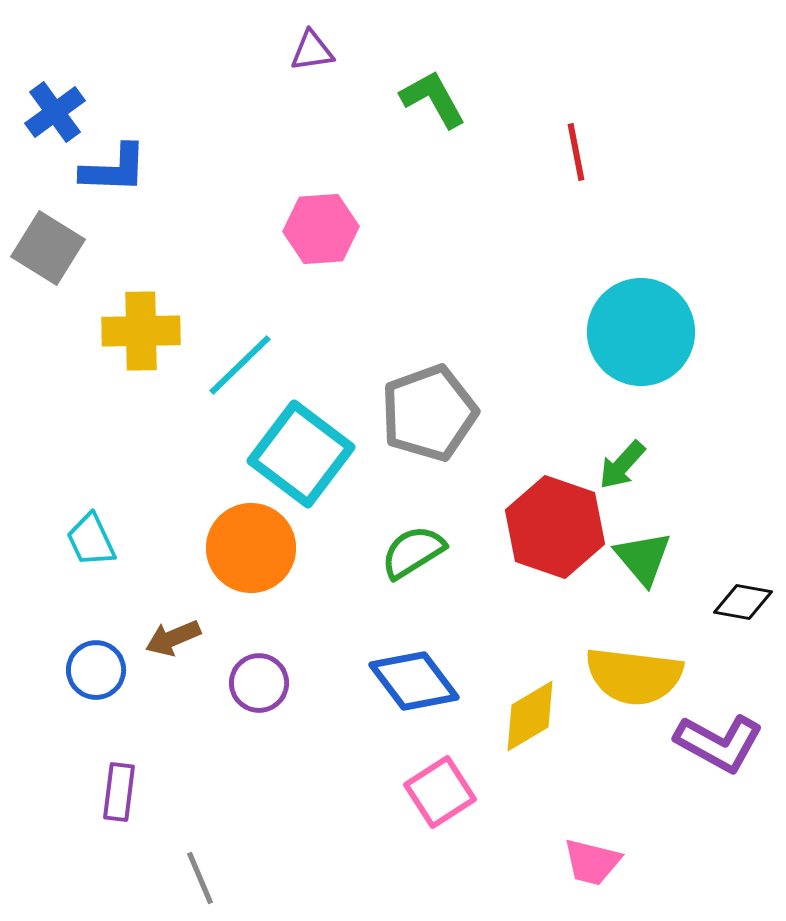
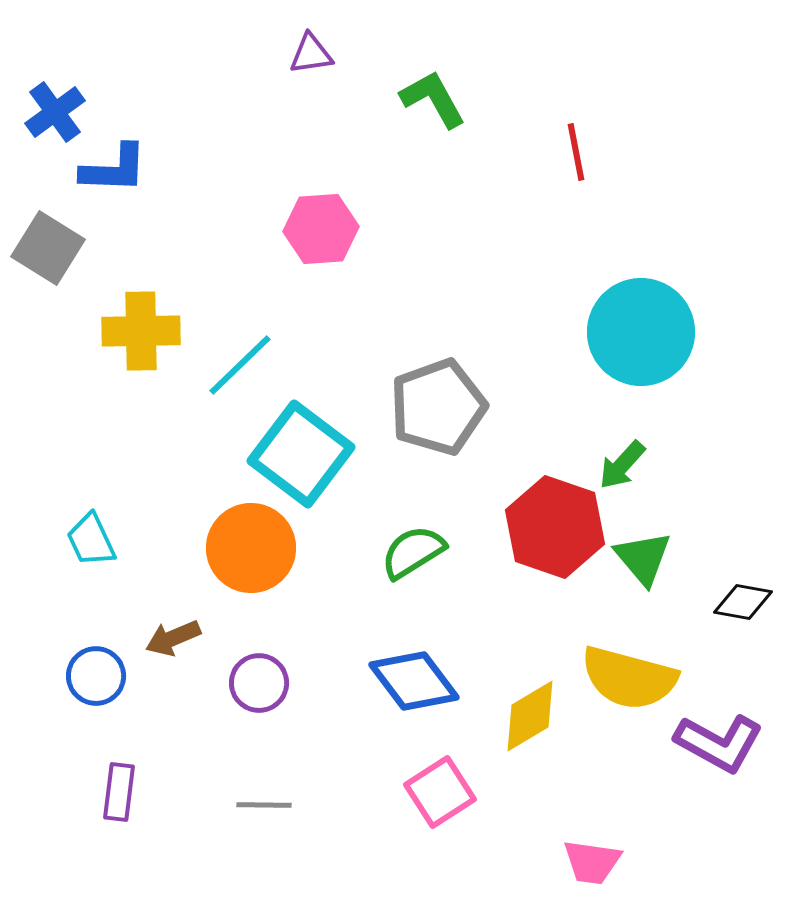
purple triangle: moved 1 px left, 3 px down
gray pentagon: moved 9 px right, 6 px up
blue circle: moved 6 px down
yellow semicircle: moved 5 px left, 2 px down; rotated 8 degrees clockwise
pink trapezoid: rotated 6 degrees counterclockwise
gray line: moved 64 px right, 73 px up; rotated 66 degrees counterclockwise
